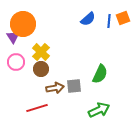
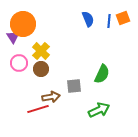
blue semicircle: rotated 70 degrees counterclockwise
yellow cross: moved 1 px up
pink circle: moved 3 px right, 1 px down
green semicircle: moved 2 px right
brown arrow: moved 4 px left, 9 px down
red line: moved 1 px right, 1 px down
